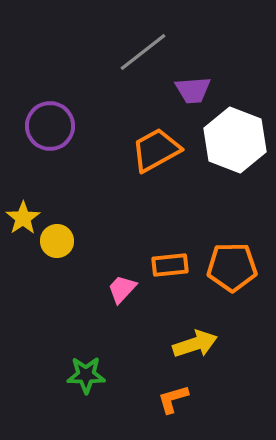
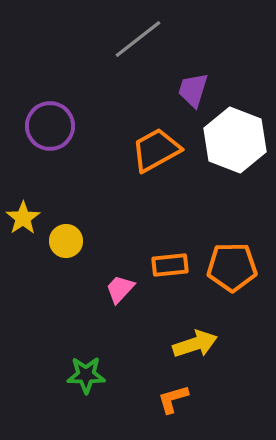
gray line: moved 5 px left, 13 px up
purple trapezoid: rotated 111 degrees clockwise
yellow circle: moved 9 px right
pink trapezoid: moved 2 px left
